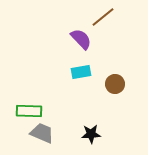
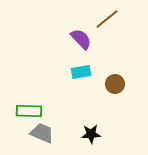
brown line: moved 4 px right, 2 px down
